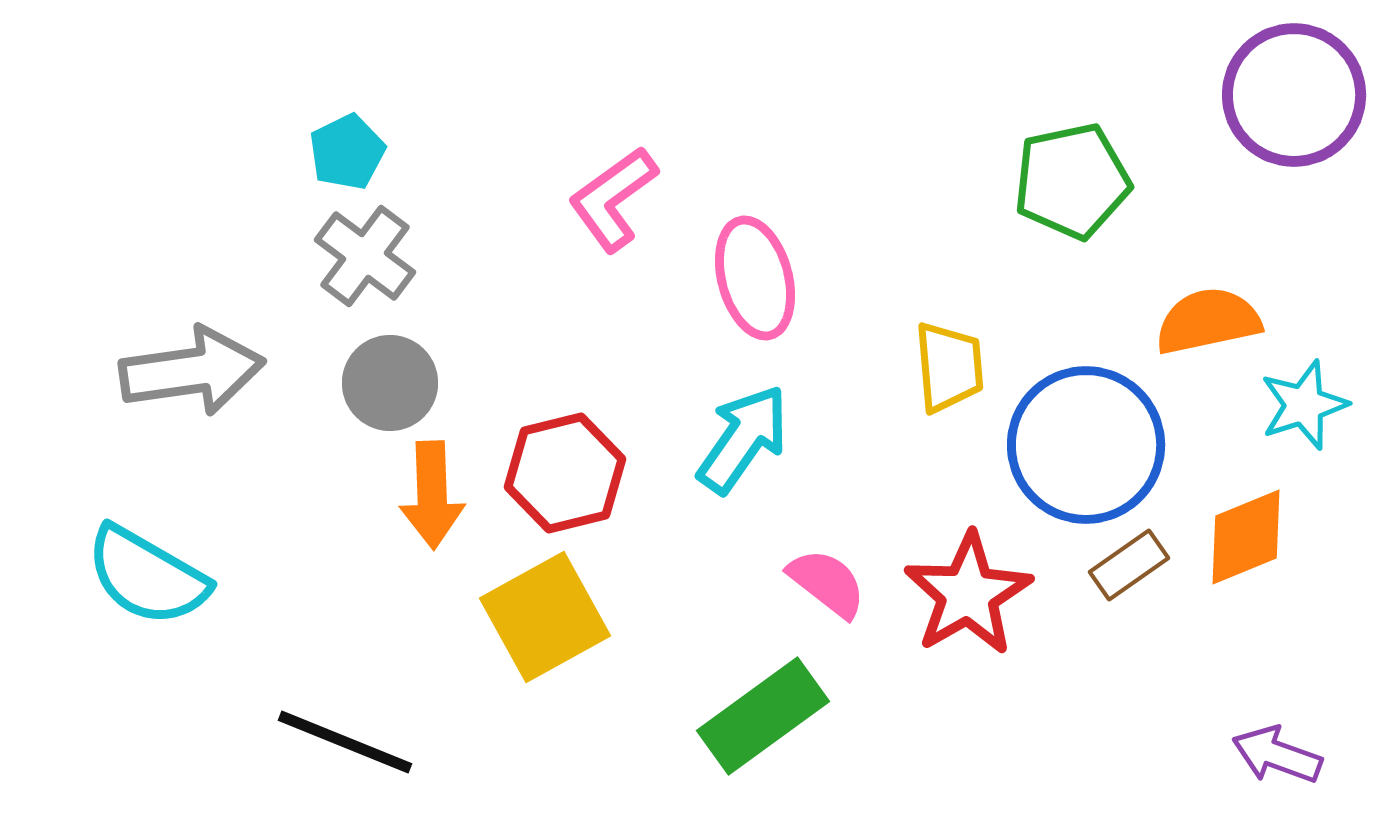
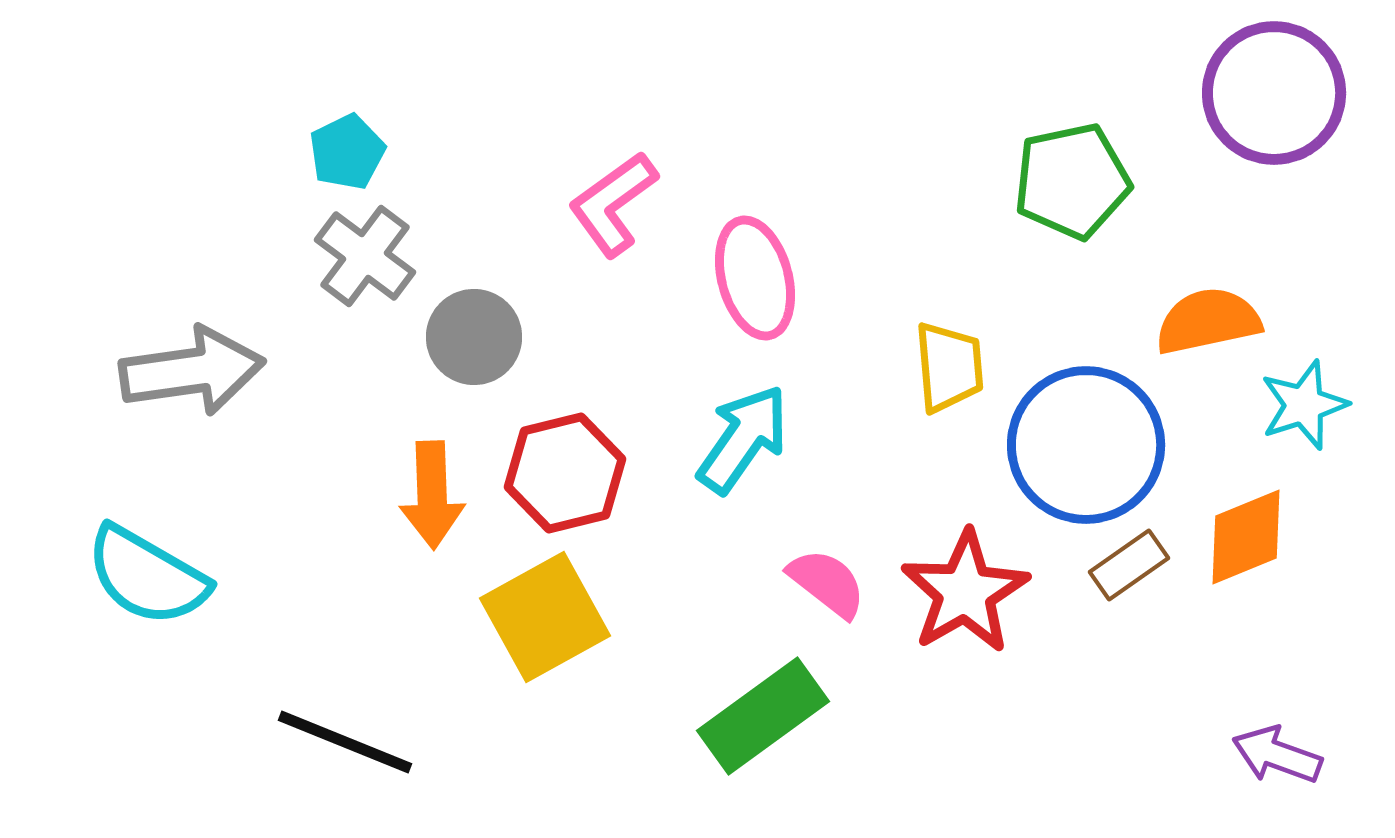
purple circle: moved 20 px left, 2 px up
pink L-shape: moved 5 px down
gray circle: moved 84 px right, 46 px up
red star: moved 3 px left, 2 px up
